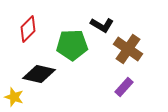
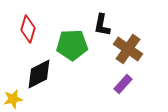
black L-shape: rotated 70 degrees clockwise
red diamond: rotated 28 degrees counterclockwise
black diamond: rotated 40 degrees counterclockwise
purple rectangle: moved 1 px left, 3 px up
yellow star: moved 1 px left, 2 px down; rotated 30 degrees counterclockwise
